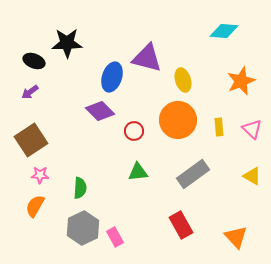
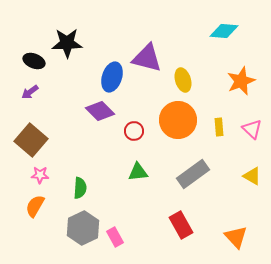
brown square: rotated 16 degrees counterclockwise
